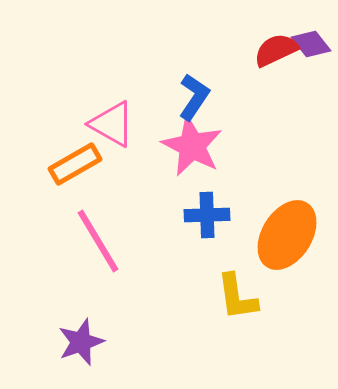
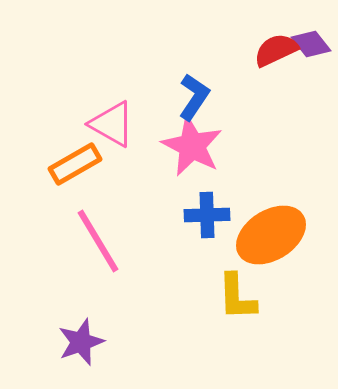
orange ellipse: moved 16 px left; rotated 26 degrees clockwise
yellow L-shape: rotated 6 degrees clockwise
